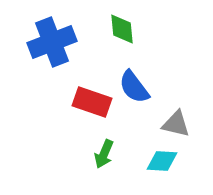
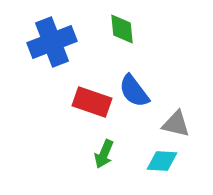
blue semicircle: moved 4 px down
